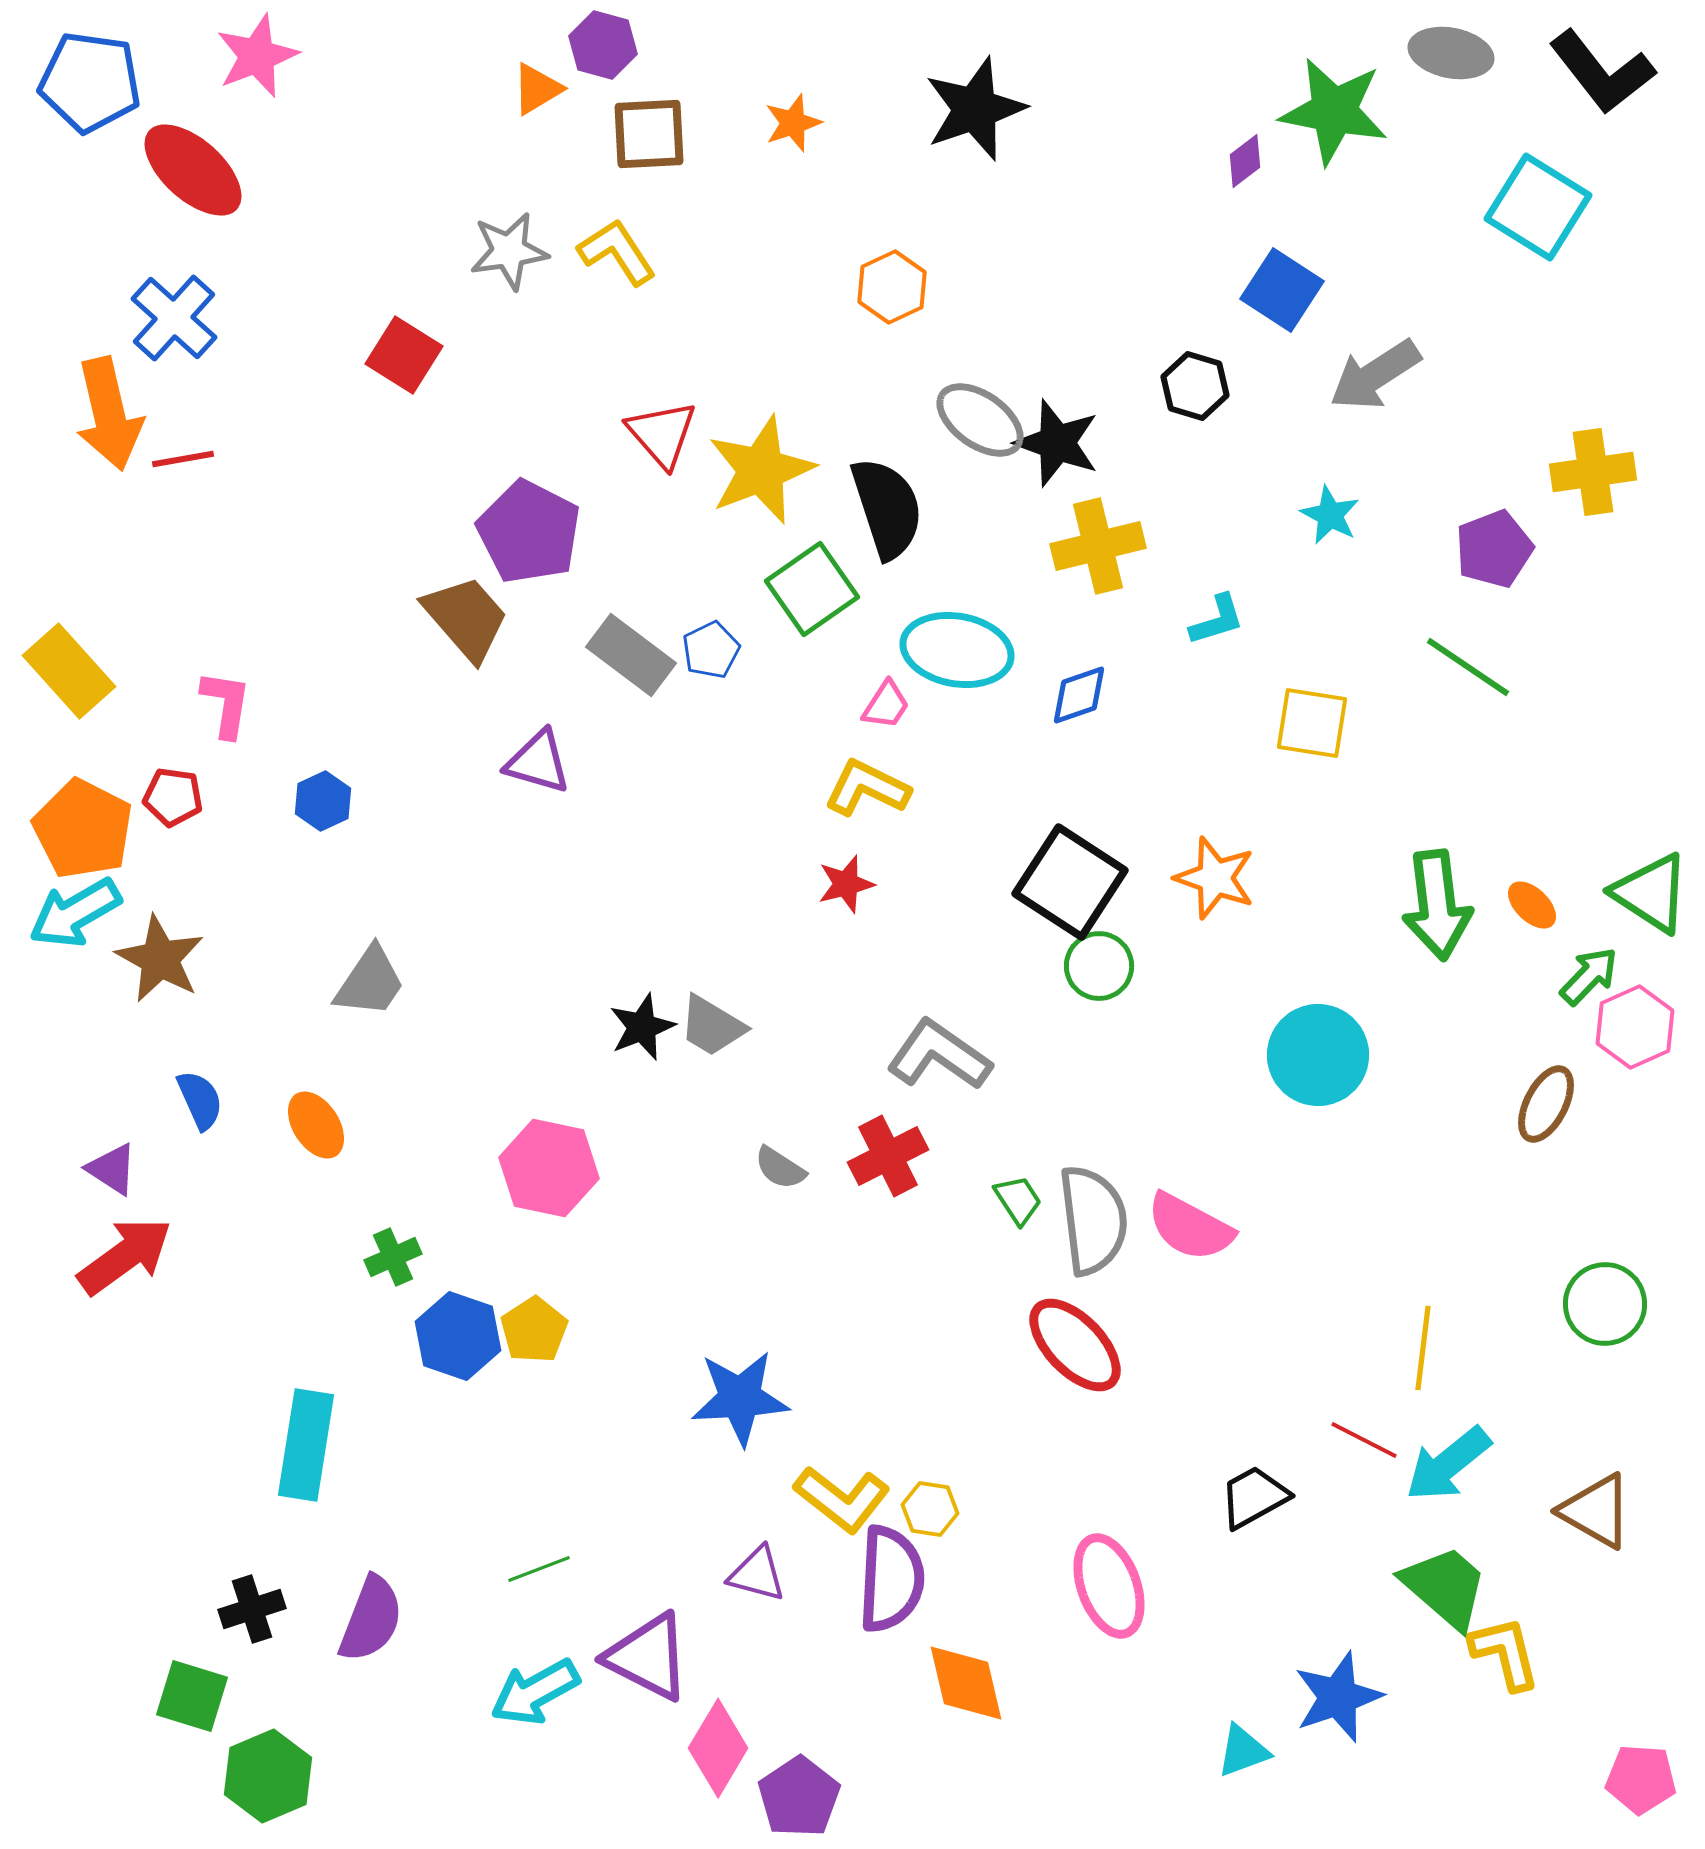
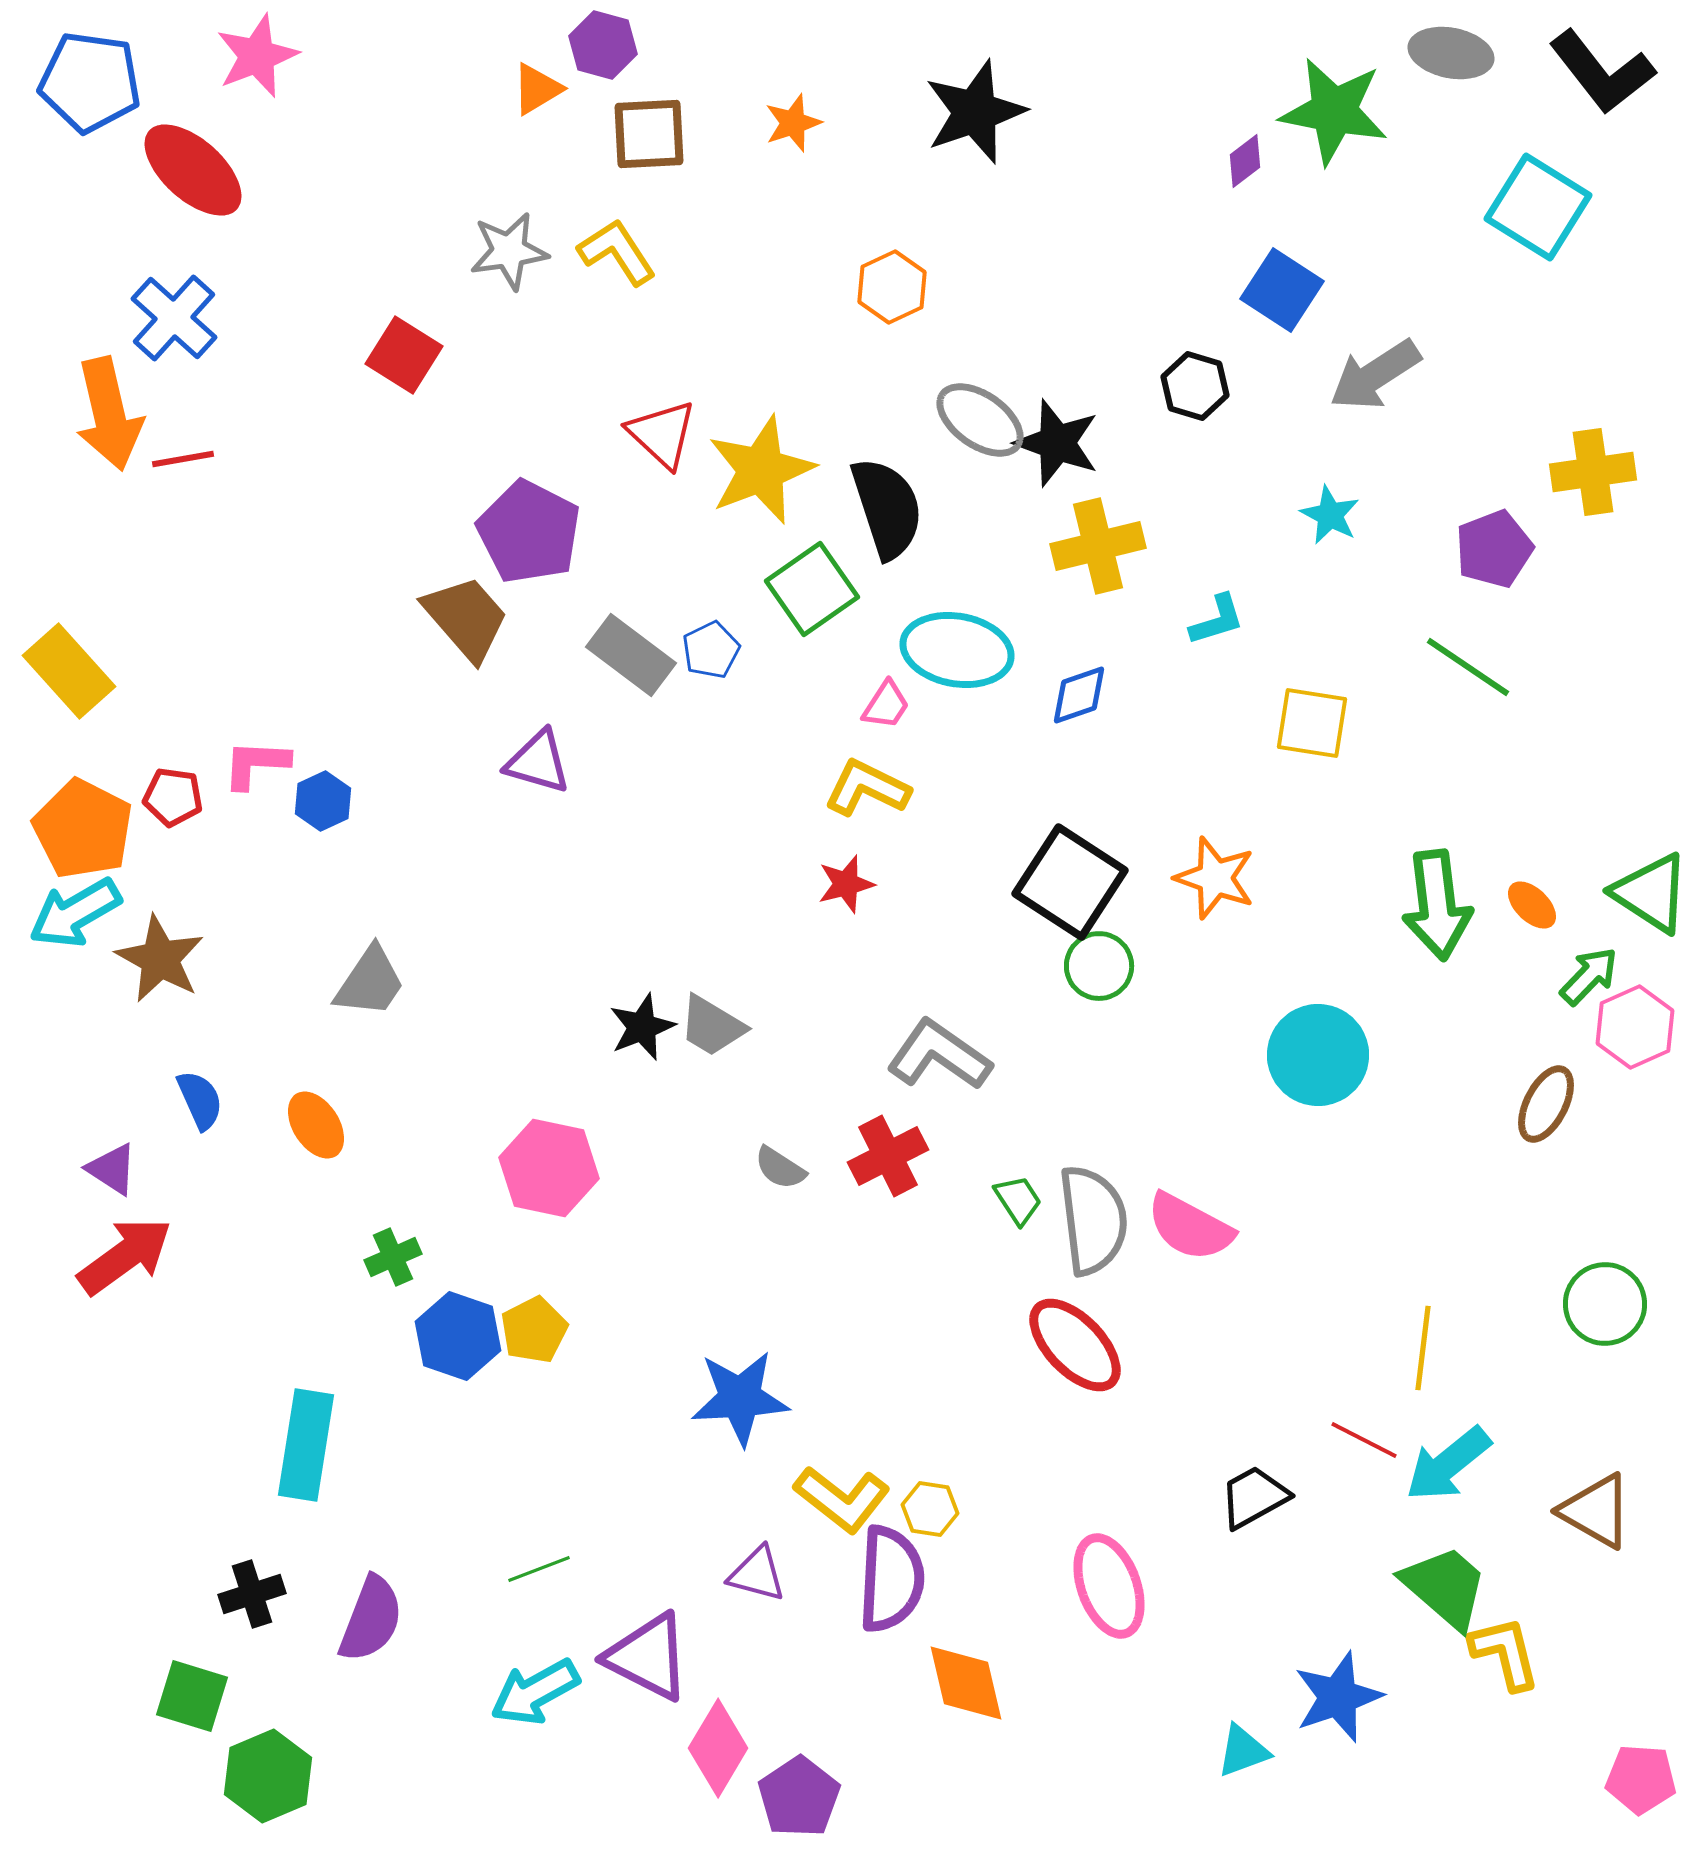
black star at (975, 109): moved 3 px down
red triangle at (662, 434): rotated 6 degrees counterclockwise
pink L-shape at (226, 704): moved 30 px right, 60 px down; rotated 96 degrees counterclockwise
yellow pentagon at (534, 1330): rotated 6 degrees clockwise
black cross at (252, 1609): moved 15 px up
